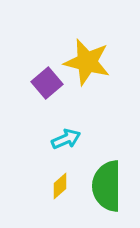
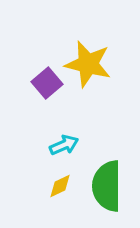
yellow star: moved 1 px right, 2 px down
cyan arrow: moved 2 px left, 6 px down
yellow diamond: rotated 16 degrees clockwise
